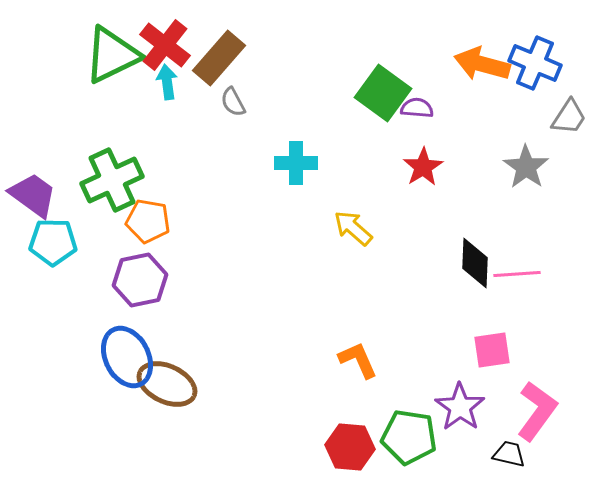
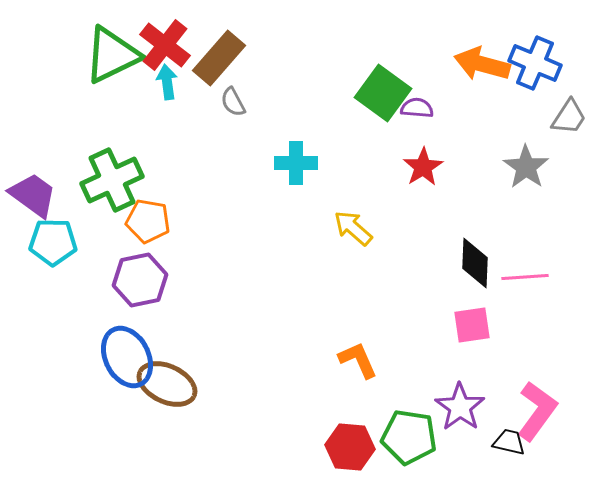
pink line: moved 8 px right, 3 px down
pink square: moved 20 px left, 25 px up
black trapezoid: moved 12 px up
